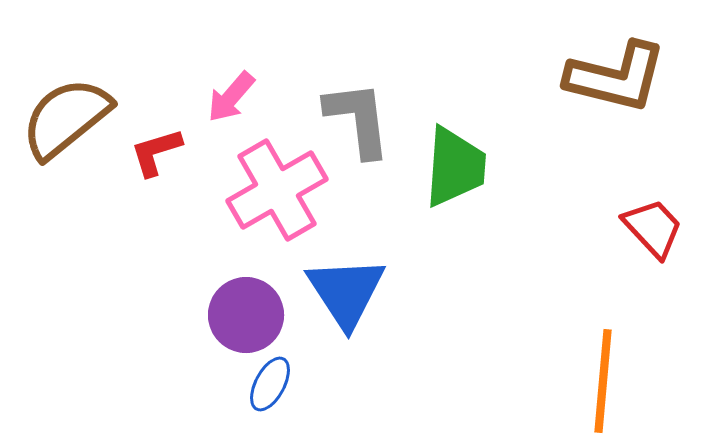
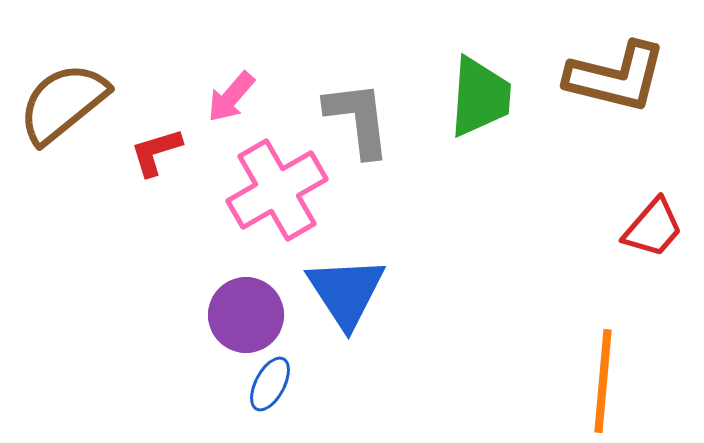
brown semicircle: moved 3 px left, 15 px up
green trapezoid: moved 25 px right, 70 px up
red trapezoid: rotated 84 degrees clockwise
